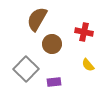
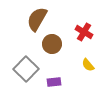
red cross: rotated 18 degrees clockwise
